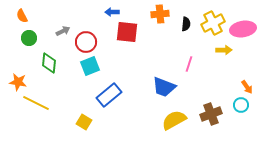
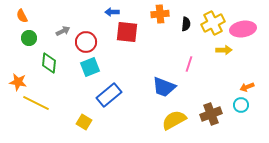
cyan square: moved 1 px down
orange arrow: rotated 104 degrees clockwise
